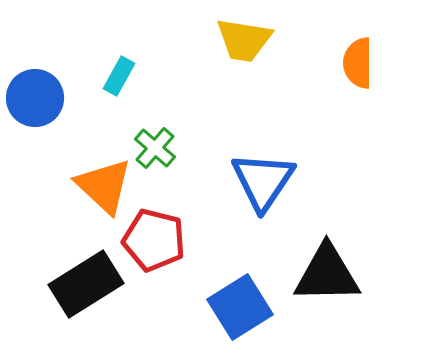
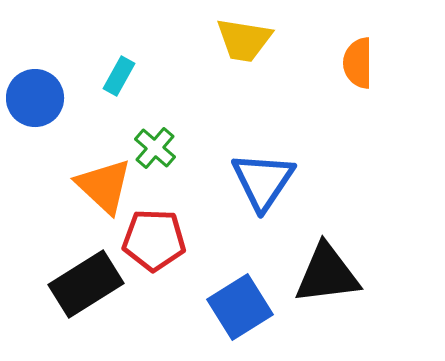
red pentagon: rotated 12 degrees counterclockwise
black triangle: rotated 6 degrees counterclockwise
